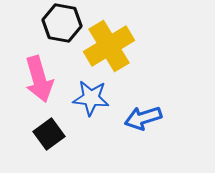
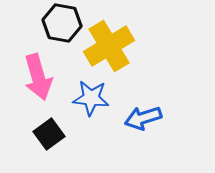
pink arrow: moved 1 px left, 2 px up
